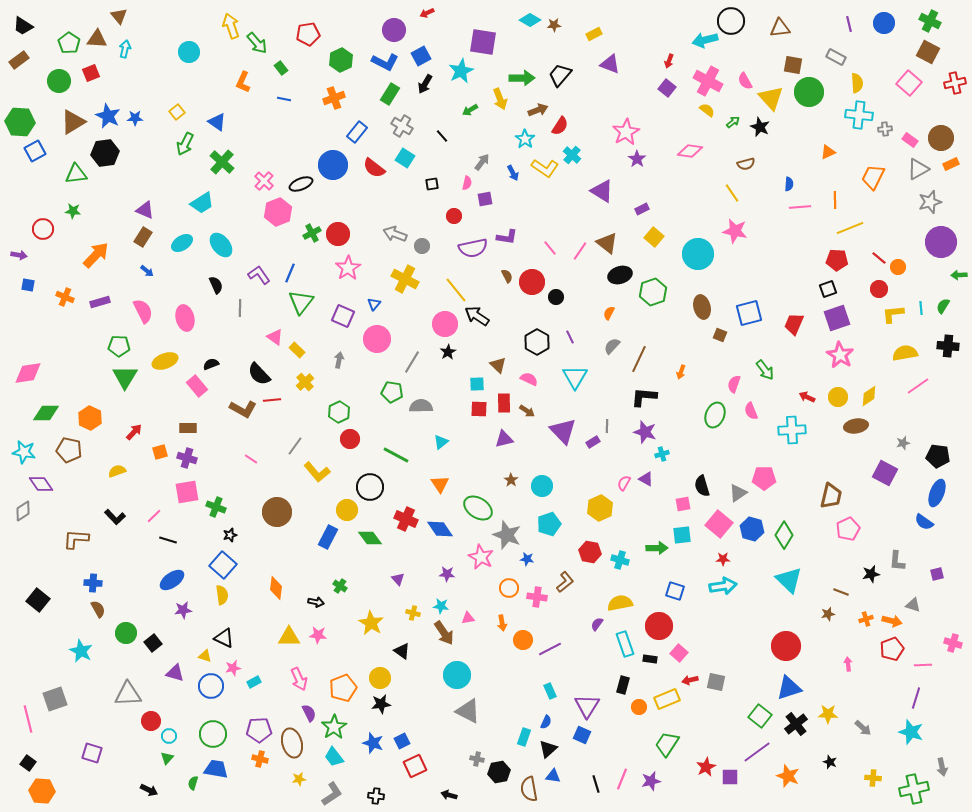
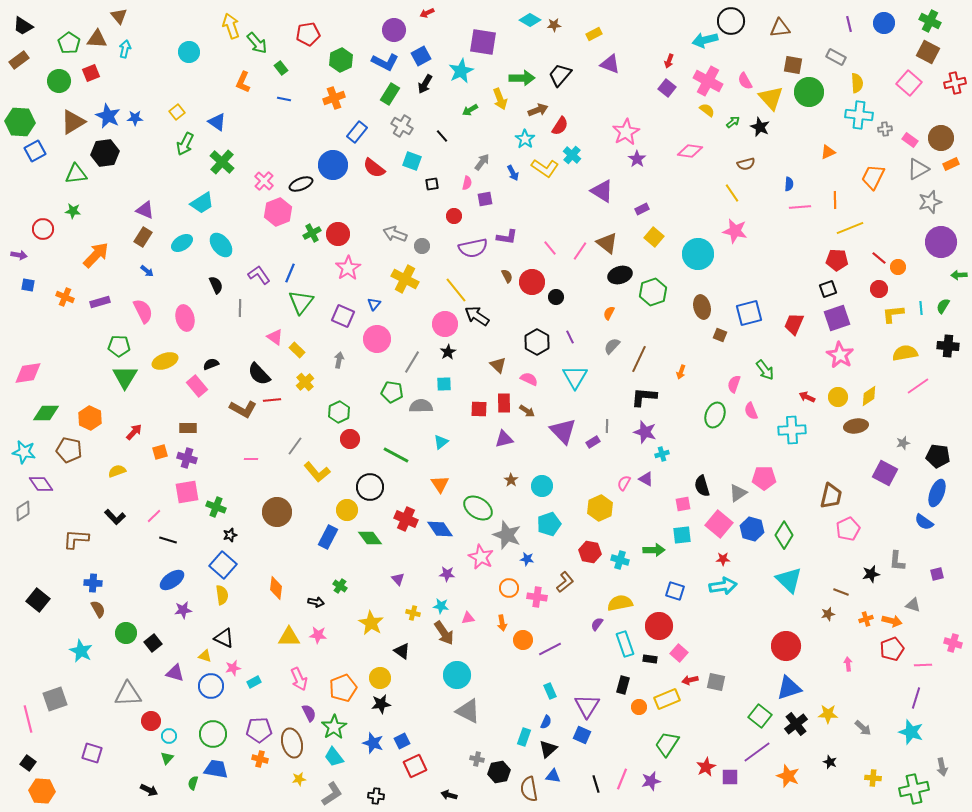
cyan square at (405, 158): moved 7 px right, 3 px down; rotated 12 degrees counterclockwise
cyan square at (477, 384): moved 33 px left
pink line at (251, 459): rotated 32 degrees counterclockwise
green arrow at (657, 548): moved 3 px left, 2 px down
